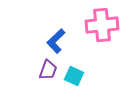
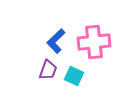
pink cross: moved 8 px left, 17 px down
